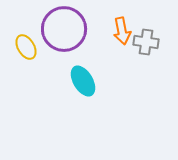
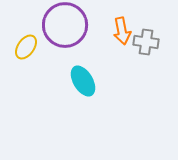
purple circle: moved 1 px right, 4 px up
yellow ellipse: rotated 65 degrees clockwise
